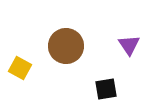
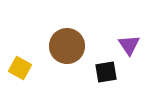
brown circle: moved 1 px right
black square: moved 17 px up
